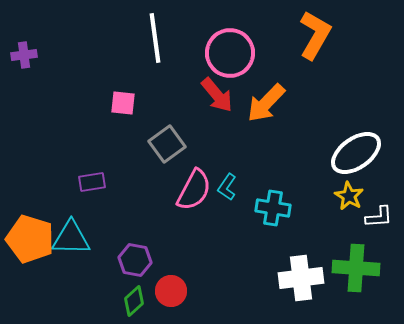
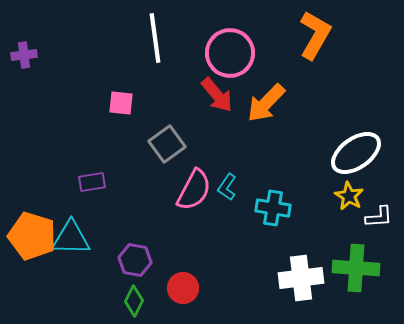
pink square: moved 2 px left
orange pentagon: moved 2 px right, 3 px up
red circle: moved 12 px right, 3 px up
green diamond: rotated 20 degrees counterclockwise
